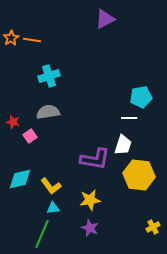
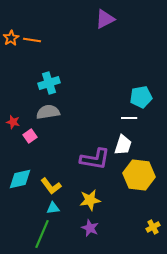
cyan cross: moved 7 px down
